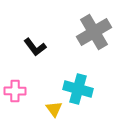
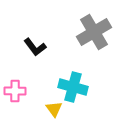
cyan cross: moved 5 px left, 2 px up
